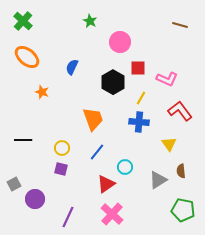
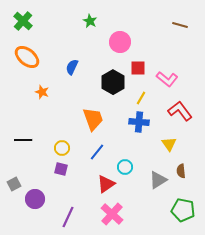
pink L-shape: rotated 15 degrees clockwise
